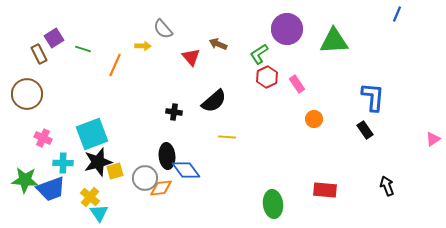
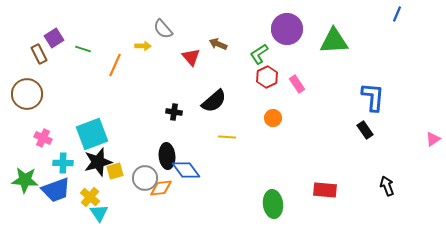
orange circle: moved 41 px left, 1 px up
blue trapezoid: moved 5 px right, 1 px down
